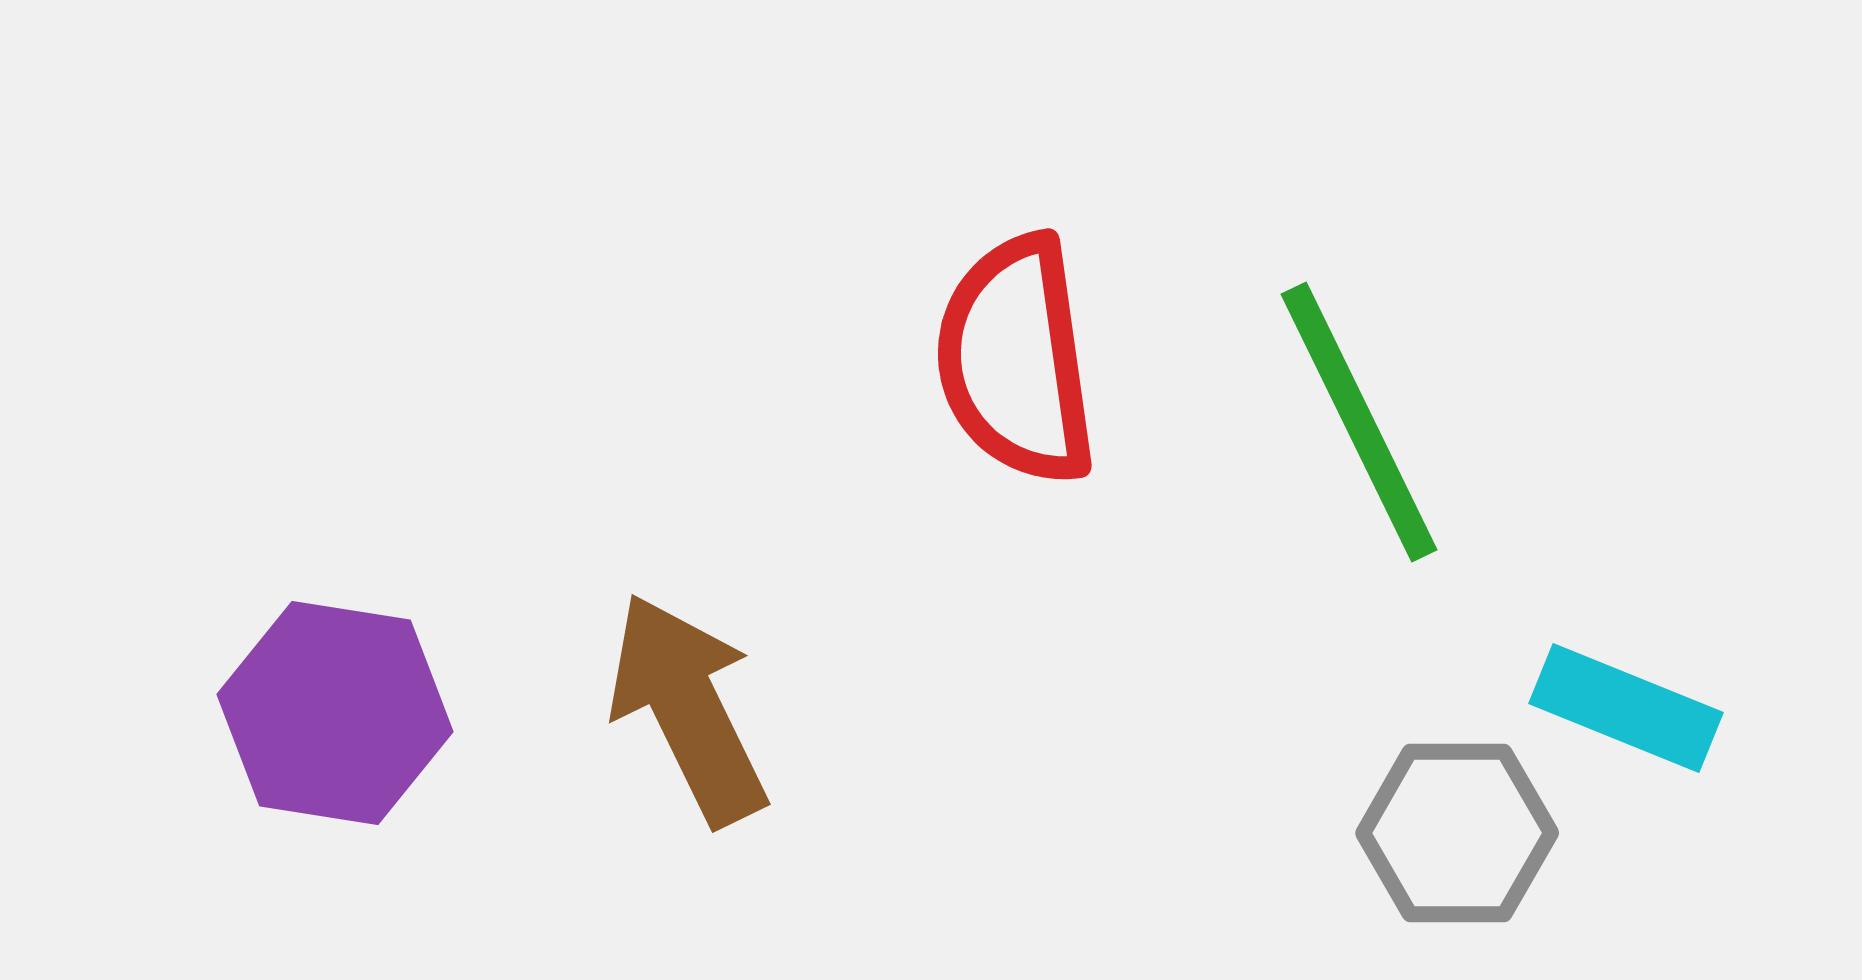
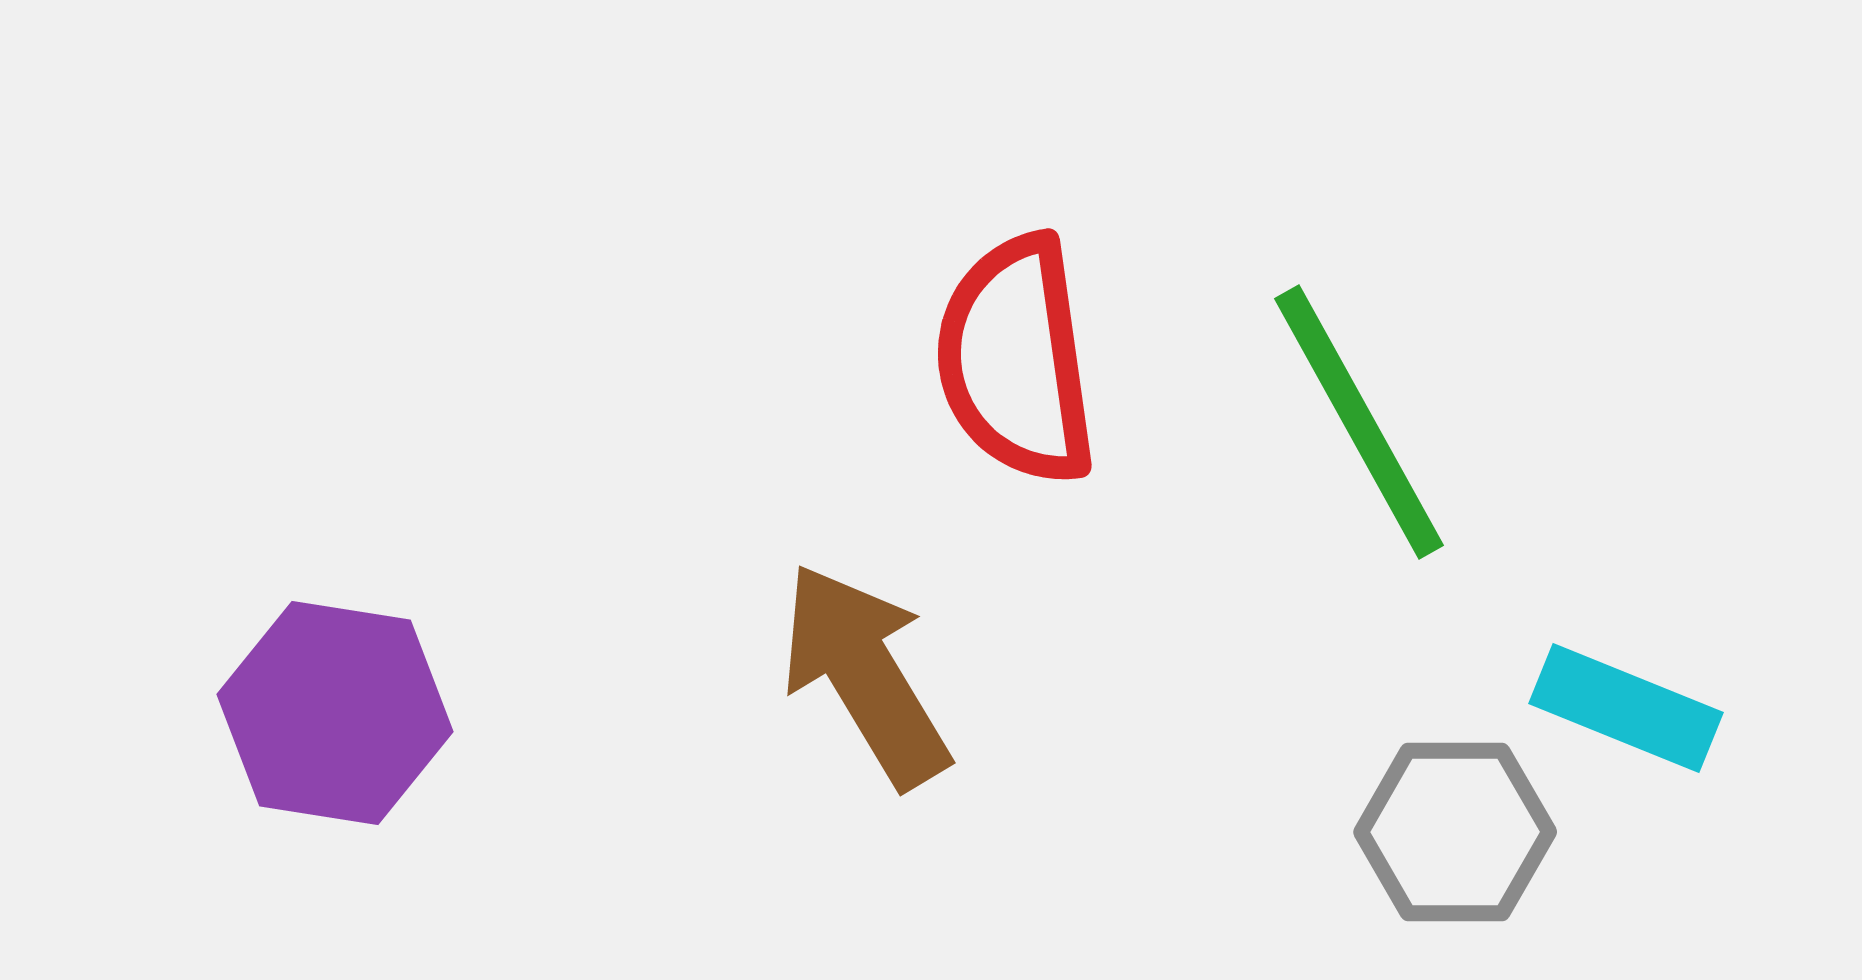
green line: rotated 3 degrees counterclockwise
brown arrow: moved 177 px right, 34 px up; rotated 5 degrees counterclockwise
gray hexagon: moved 2 px left, 1 px up
